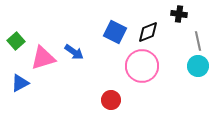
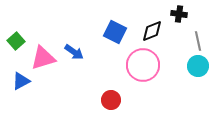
black diamond: moved 4 px right, 1 px up
pink circle: moved 1 px right, 1 px up
blue triangle: moved 1 px right, 2 px up
